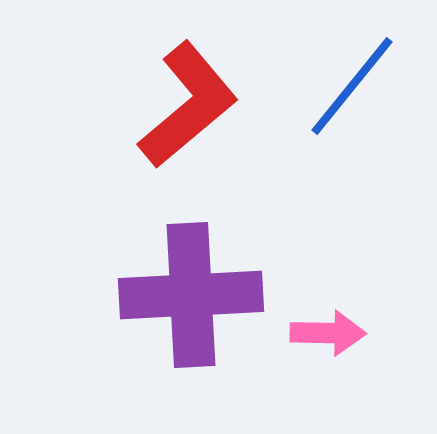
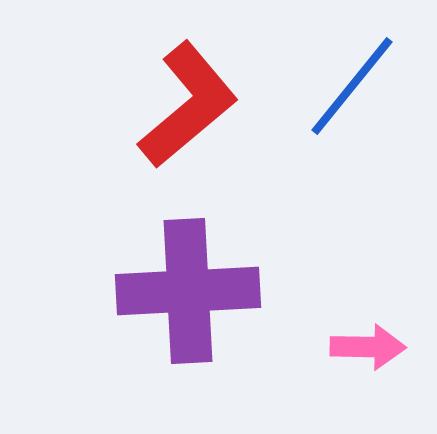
purple cross: moved 3 px left, 4 px up
pink arrow: moved 40 px right, 14 px down
